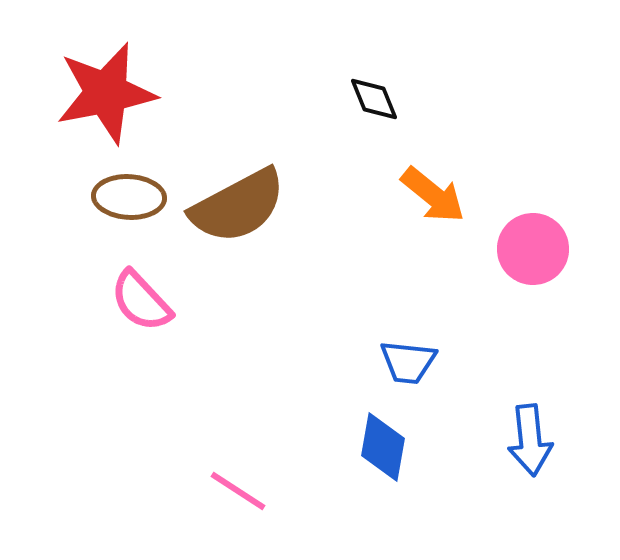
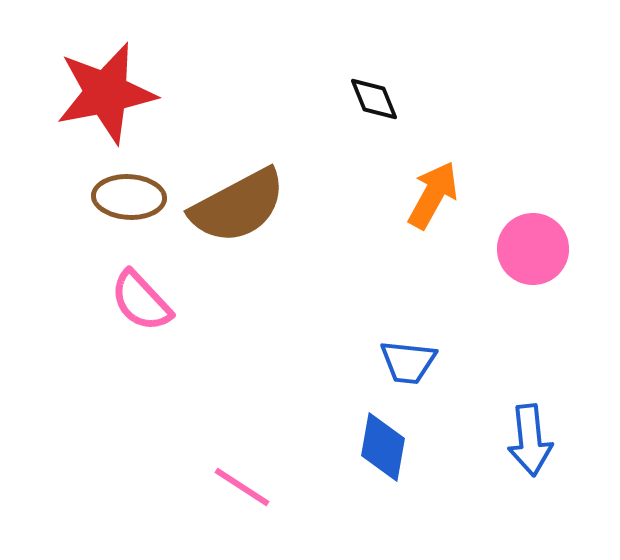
orange arrow: rotated 100 degrees counterclockwise
pink line: moved 4 px right, 4 px up
